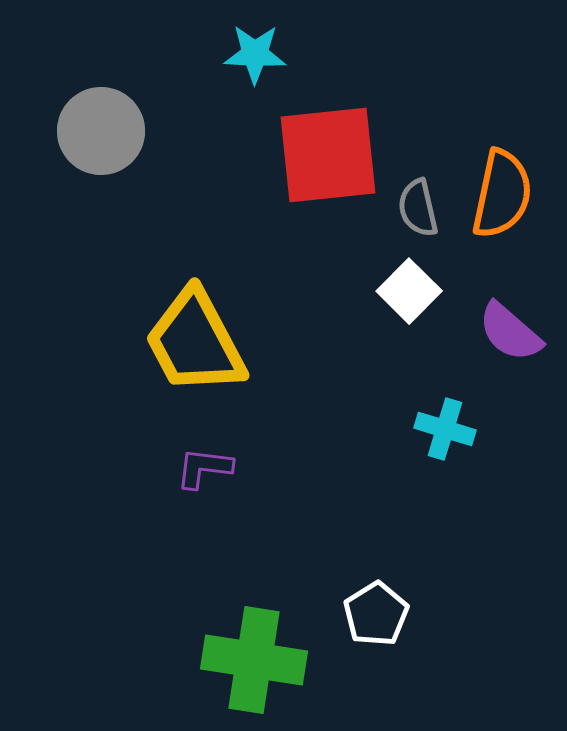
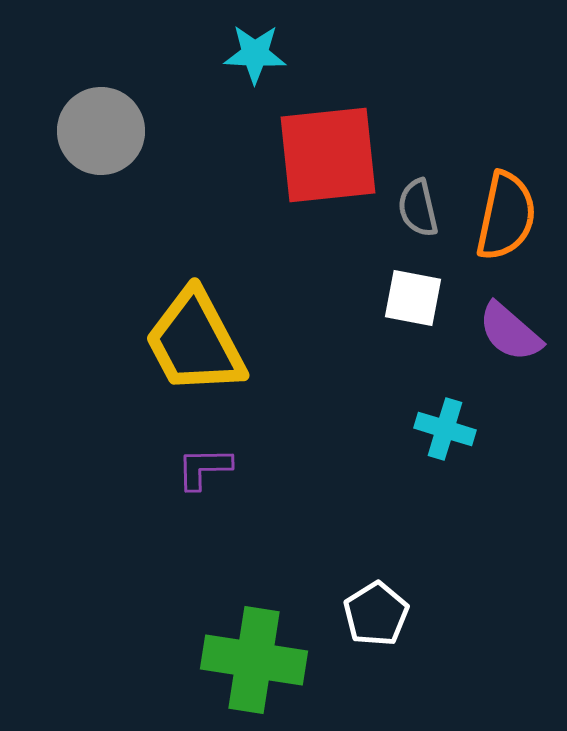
orange semicircle: moved 4 px right, 22 px down
white square: moved 4 px right, 7 px down; rotated 34 degrees counterclockwise
purple L-shape: rotated 8 degrees counterclockwise
